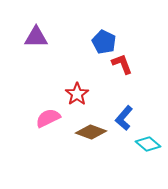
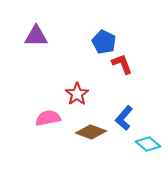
purple triangle: moved 1 px up
pink semicircle: rotated 15 degrees clockwise
